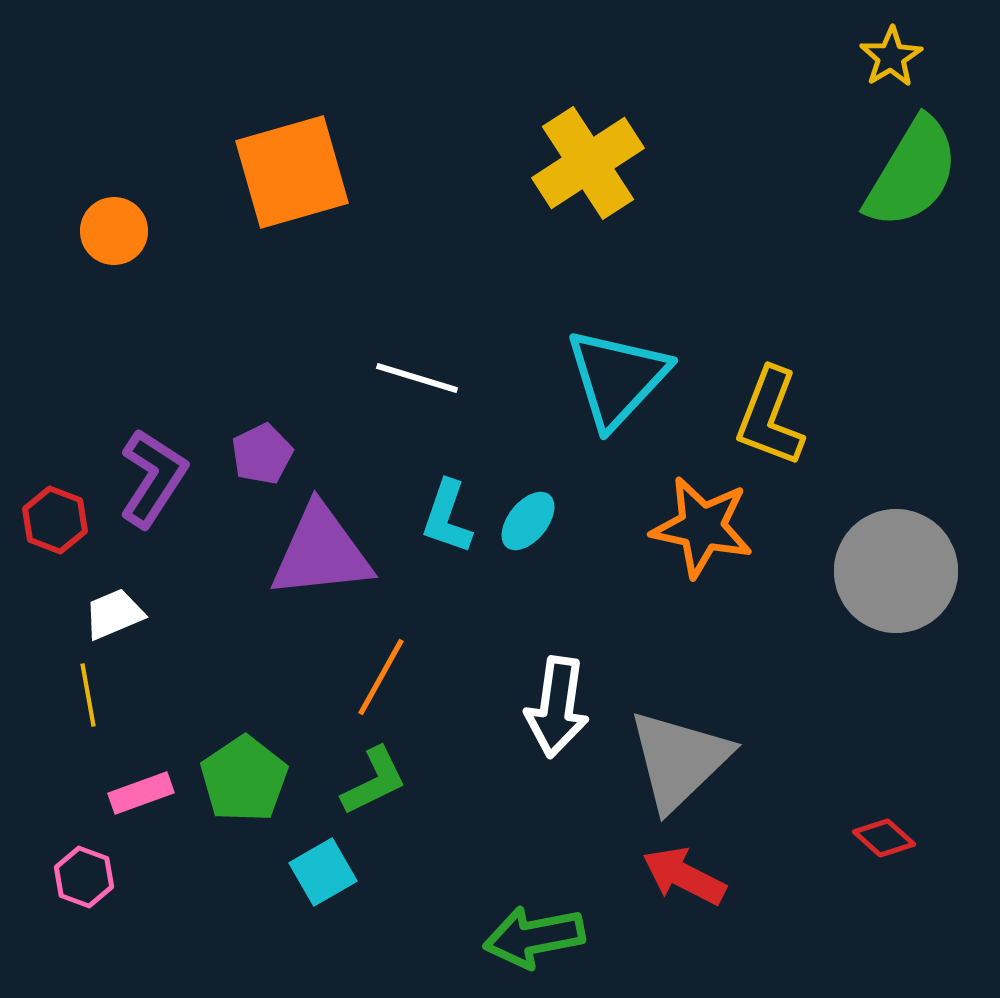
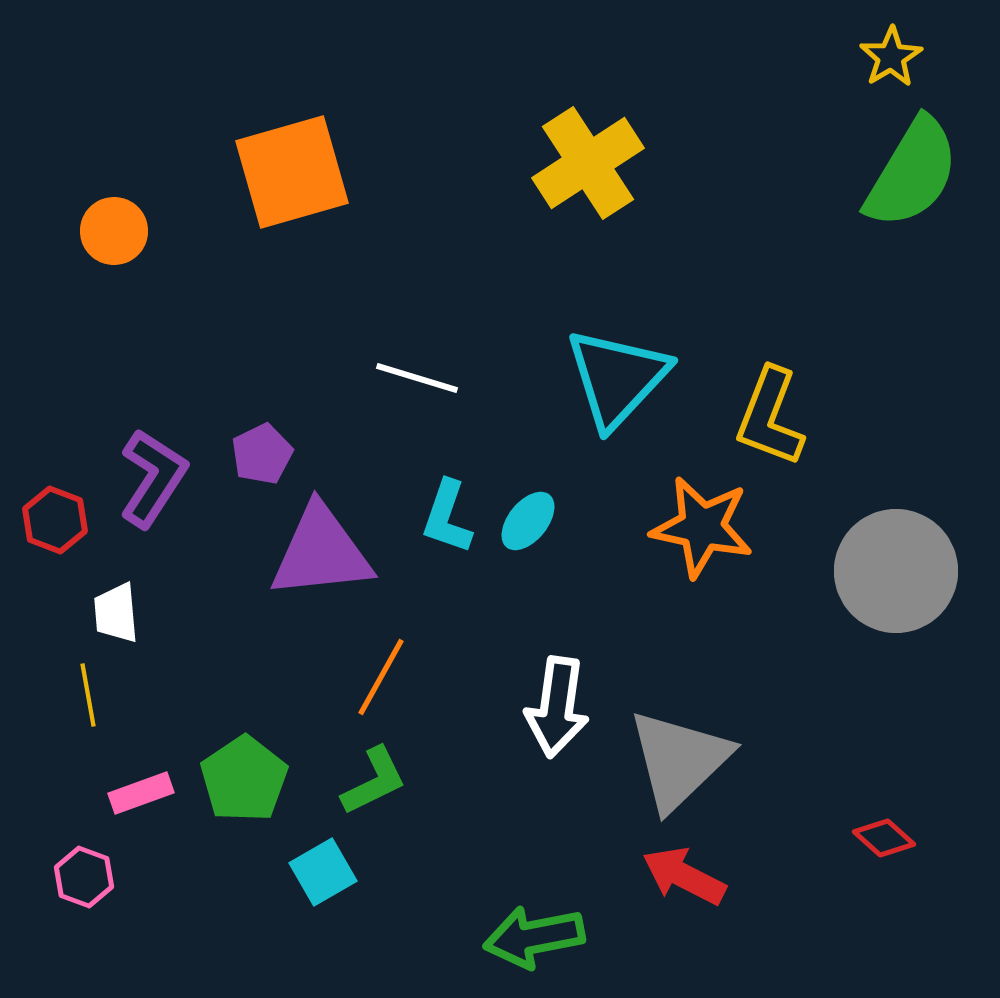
white trapezoid: moved 2 px right, 1 px up; rotated 72 degrees counterclockwise
